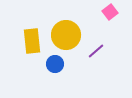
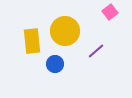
yellow circle: moved 1 px left, 4 px up
